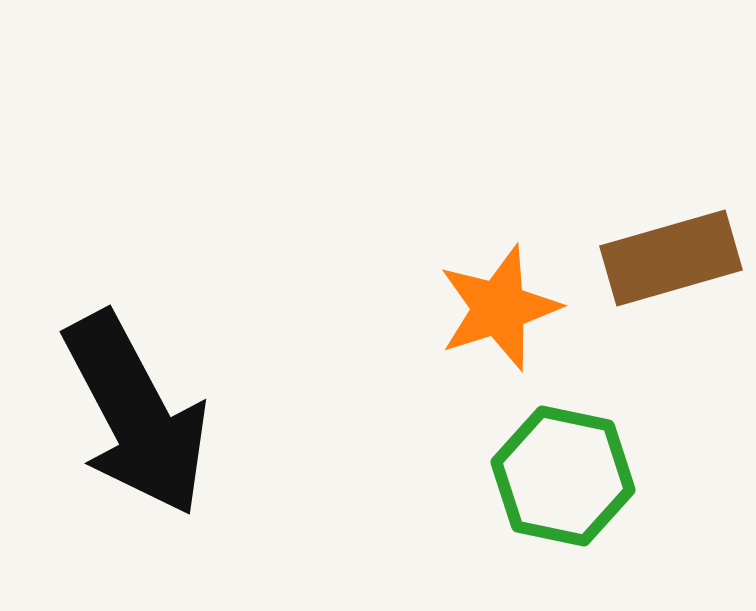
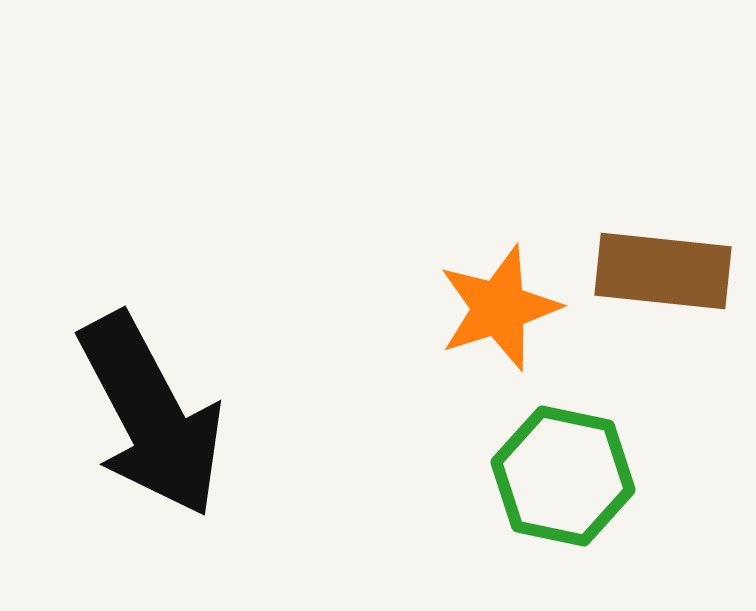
brown rectangle: moved 8 px left, 13 px down; rotated 22 degrees clockwise
black arrow: moved 15 px right, 1 px down
